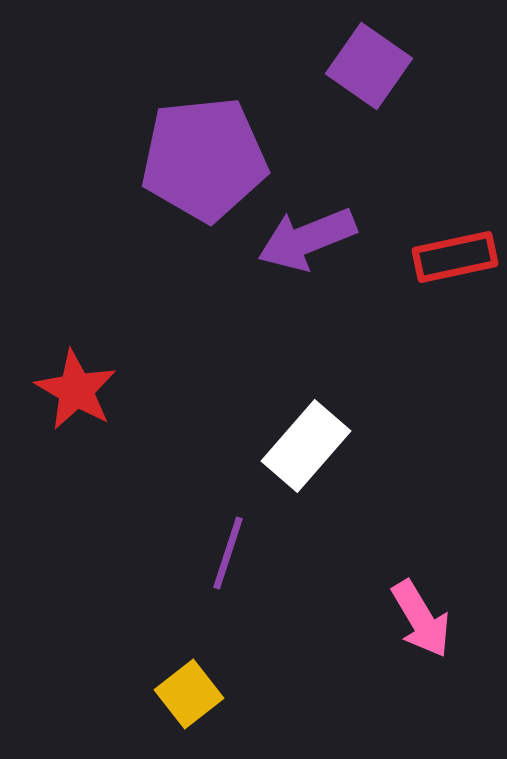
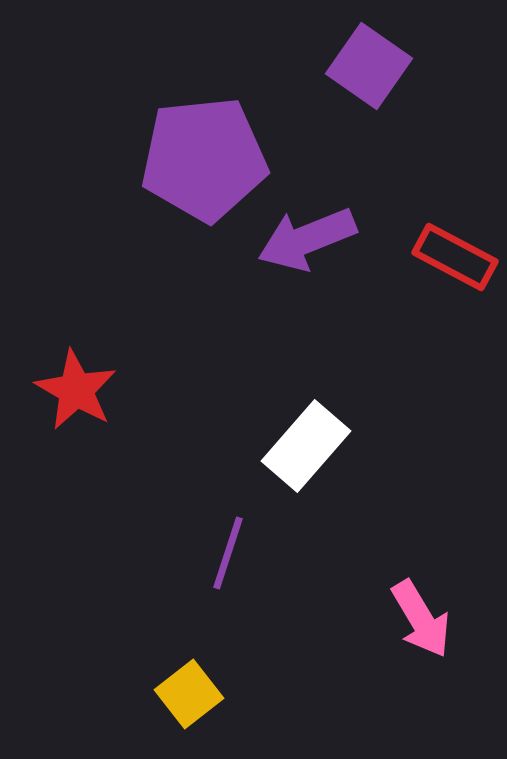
red rectangle: rotated 40 degrees clockwise
